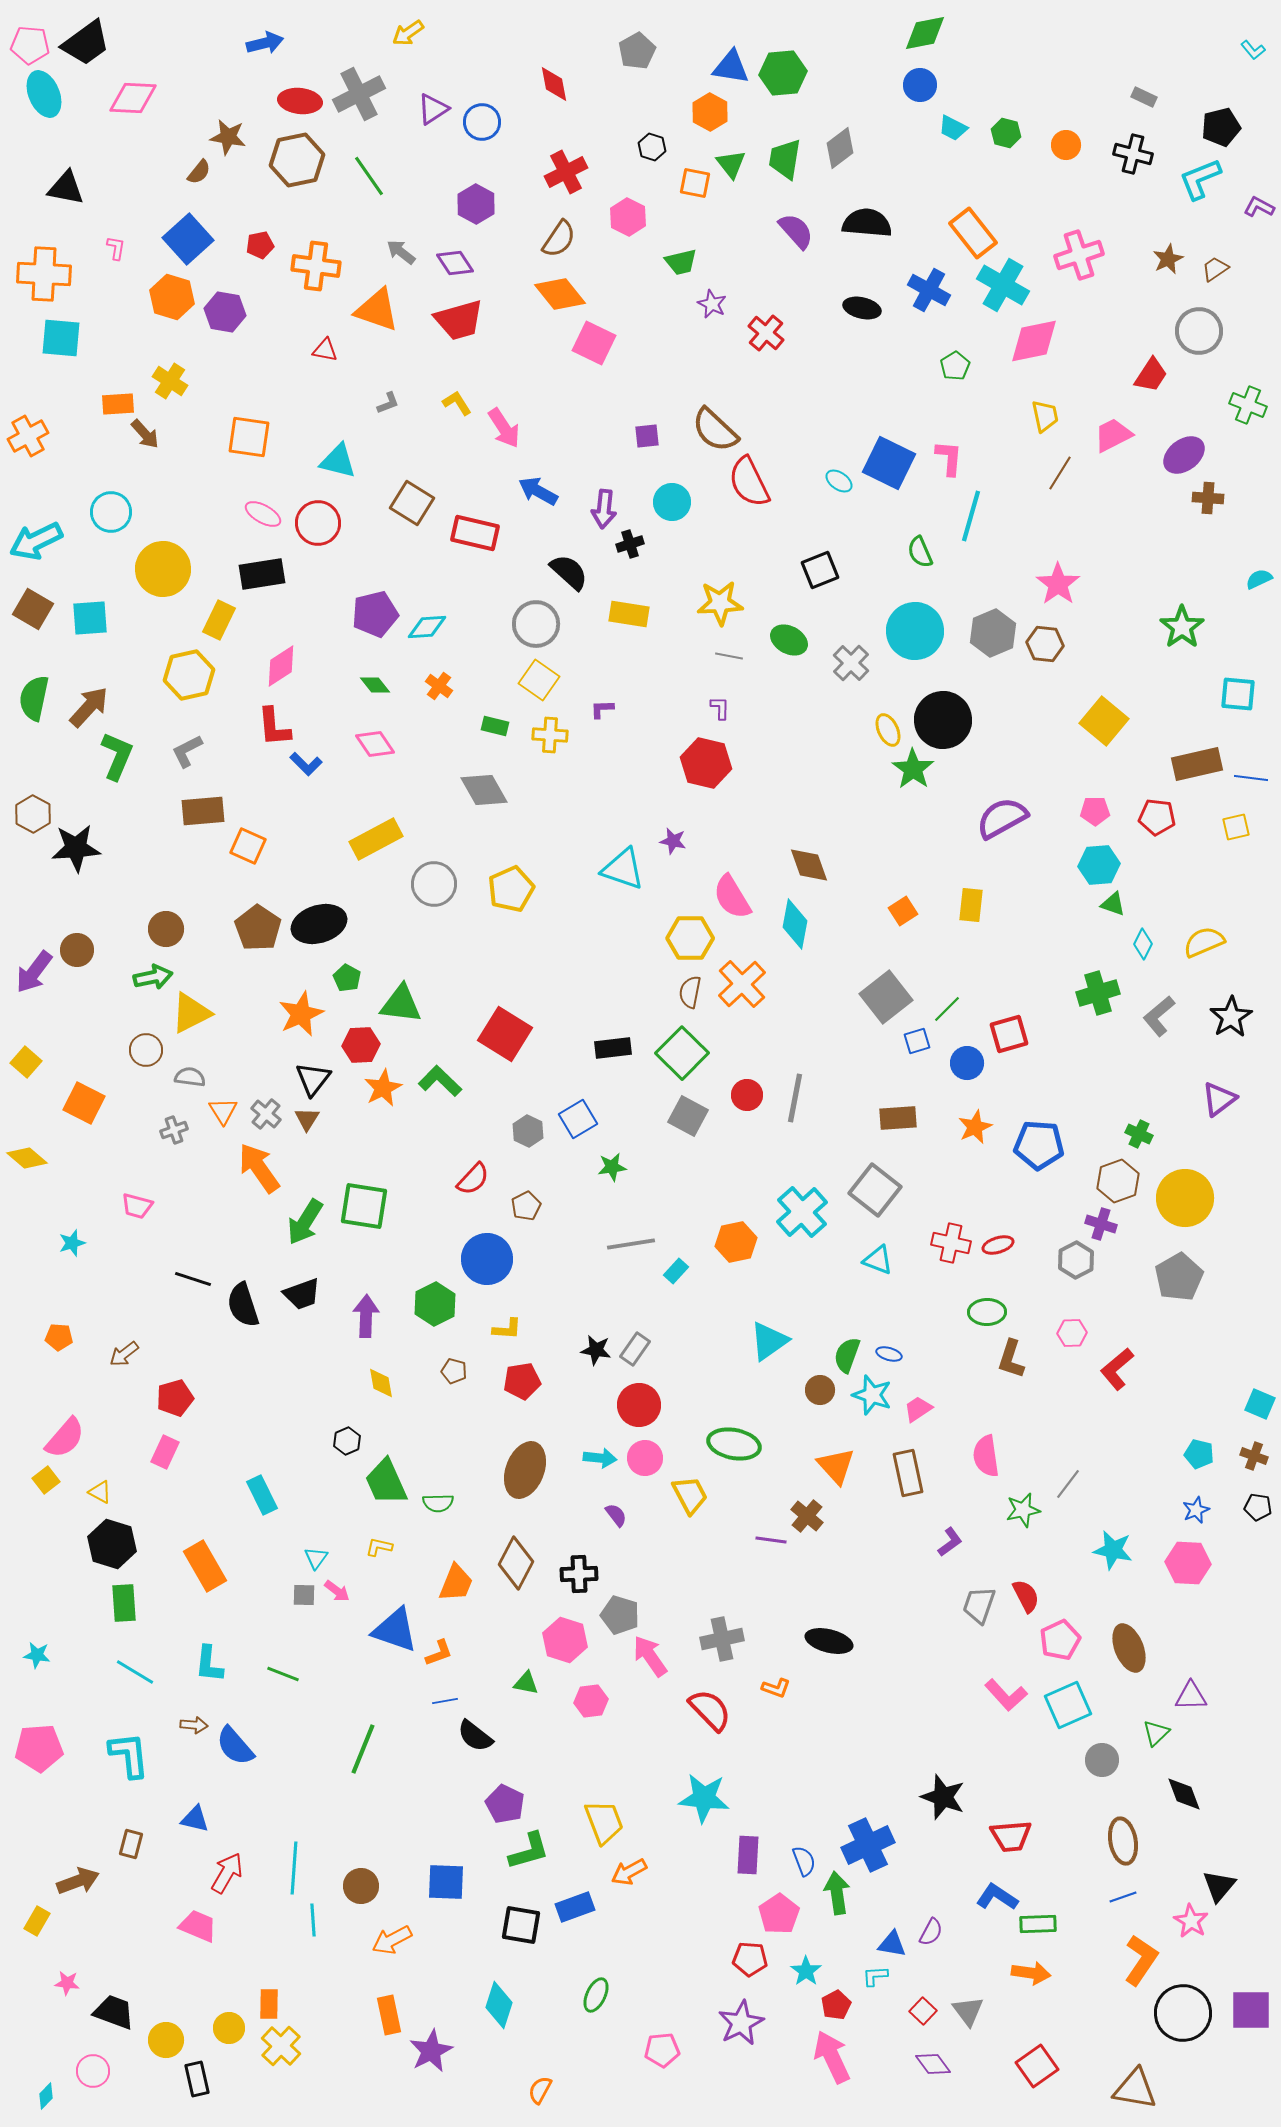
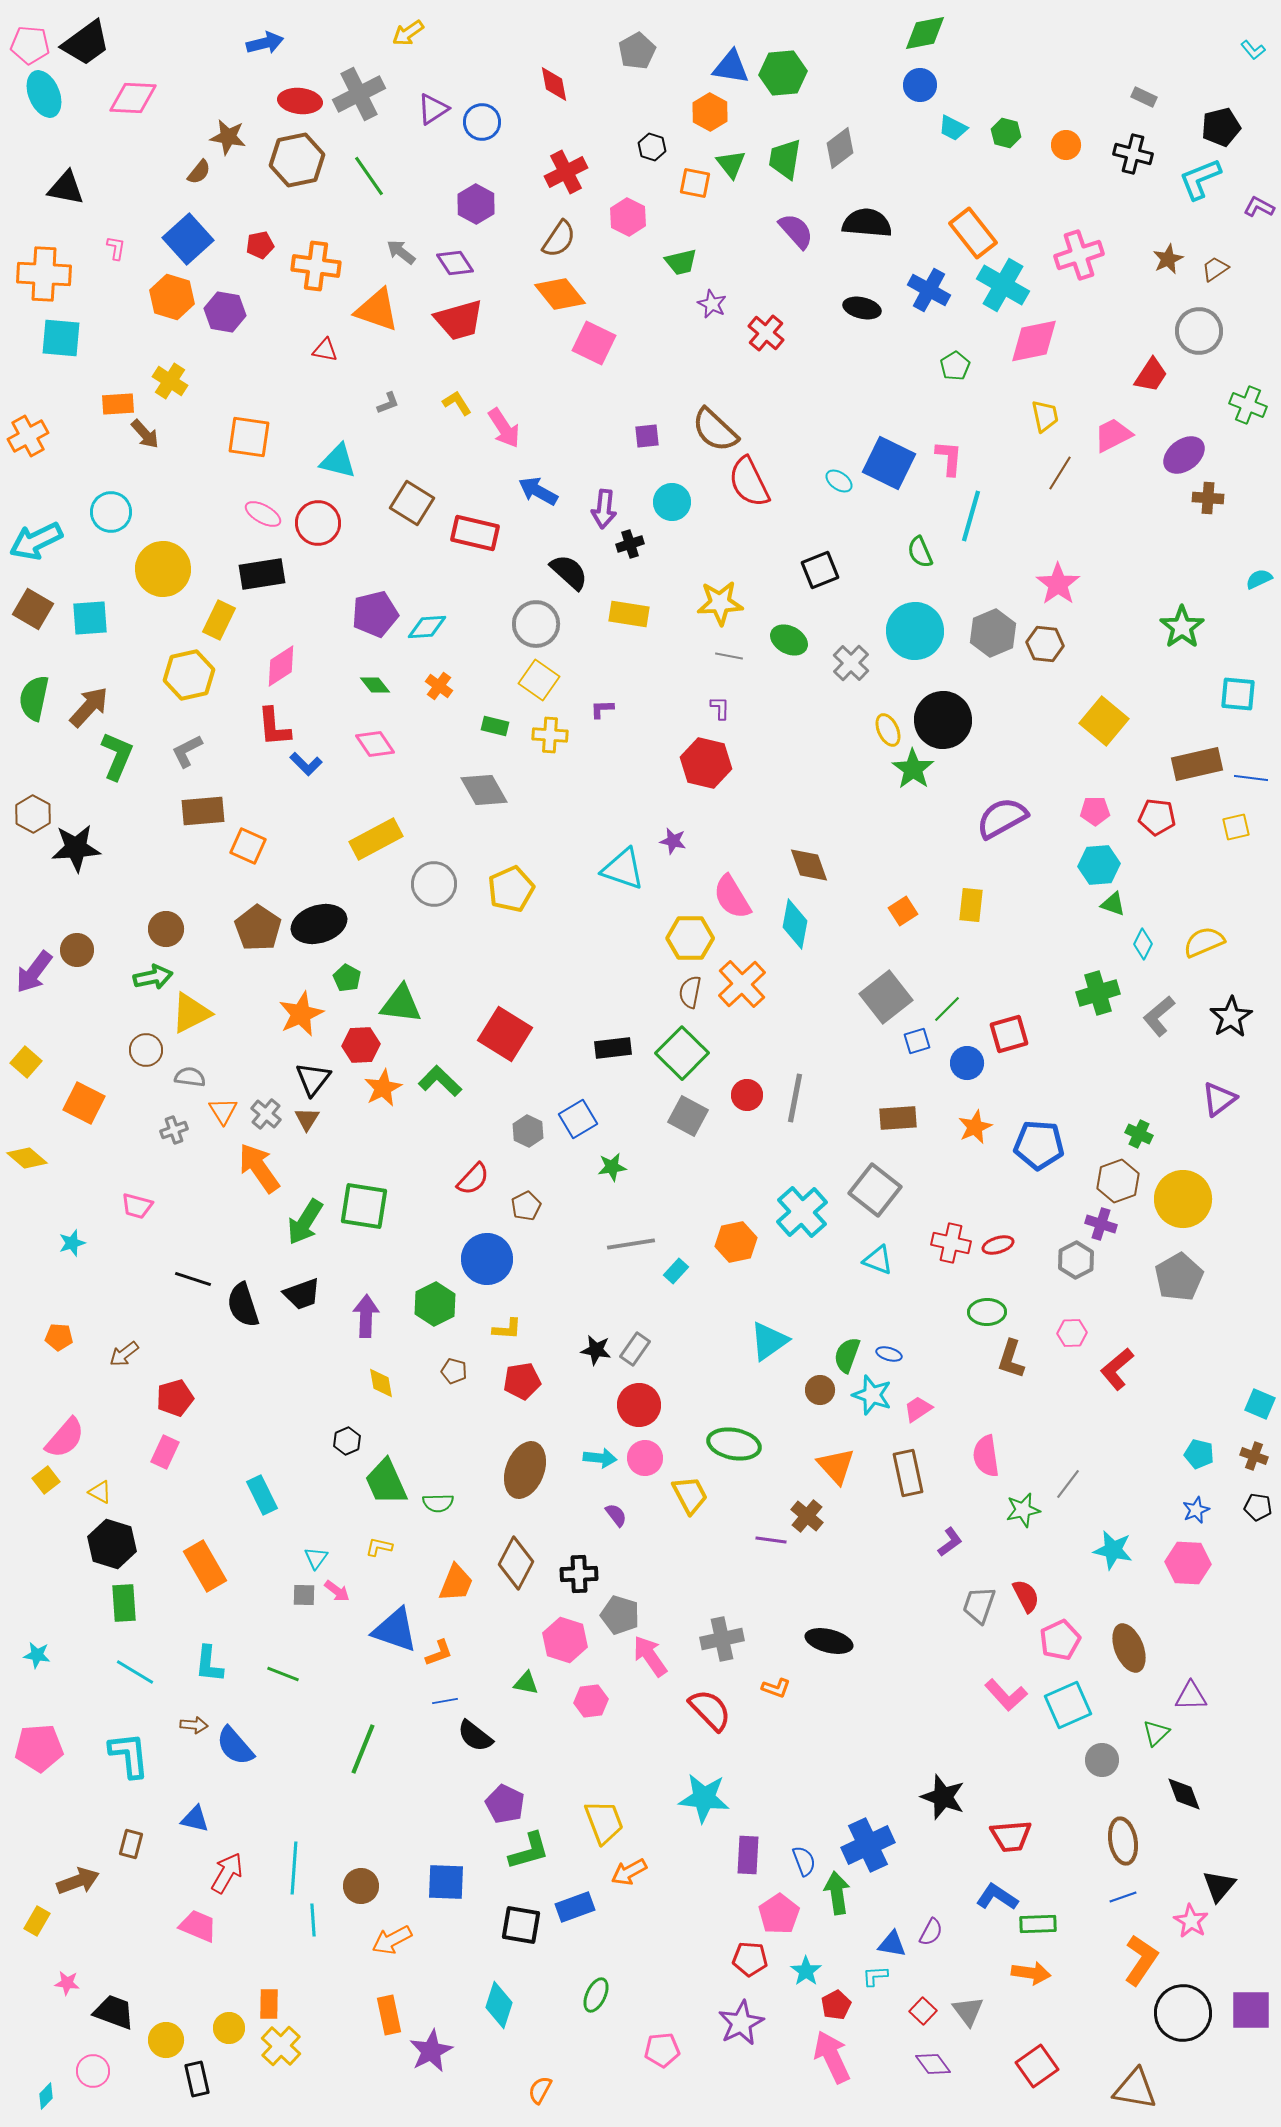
yellow circle at (1185, 1198): moved 2 px left, 1 px down
